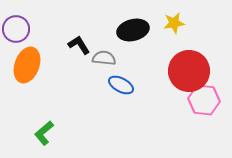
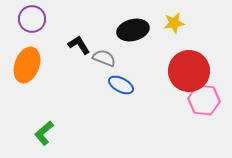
purple circle: moved 16 px right, 10 px up
gray semicircle: rotated 15 degrees clockwise
